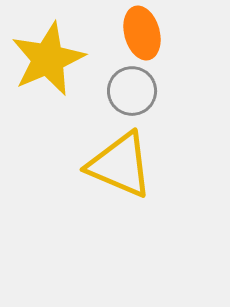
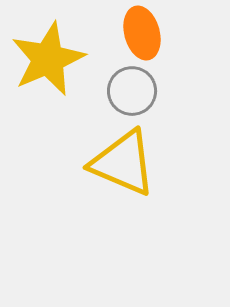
yellow triangle: moved 3 px right, 2 px up
